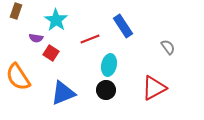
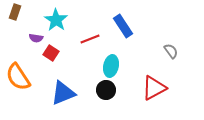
brown rectangle: moved 1 px left, 1 px down
gray semicircle: moved 3 px right, 4 px down
cyan ellipse: moved 2 px right, 1 px down
